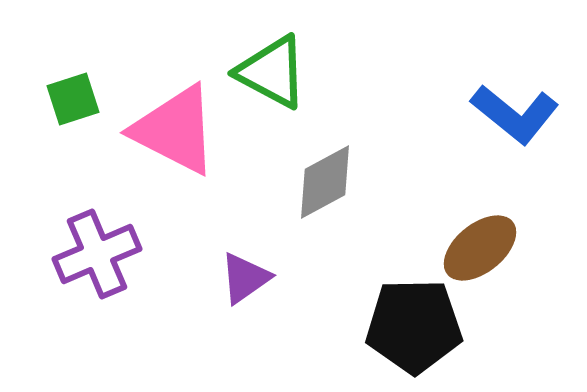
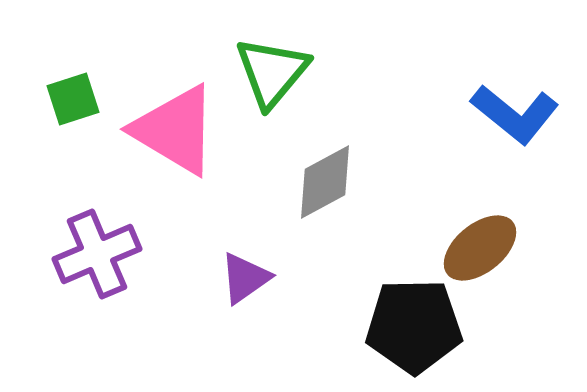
green triangle: rotated 42 degrees clockwise
pink triangle: rotated 4 degrees clockwise
